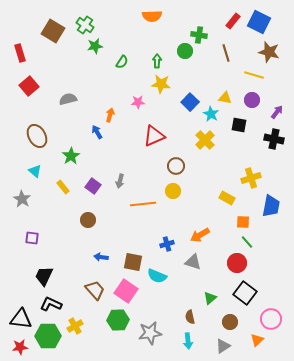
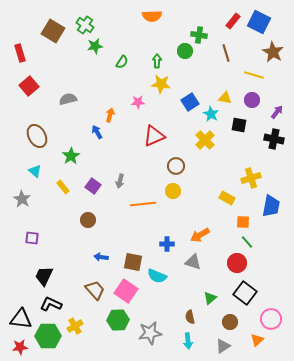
brown star at (269, 52): moved 4 px right; rotated 15 degrees clockwise
blue square at (190, 102): rotated 12 degrees clockwise
blue cross at (167, 244): rotated 16 degrees clockwise
